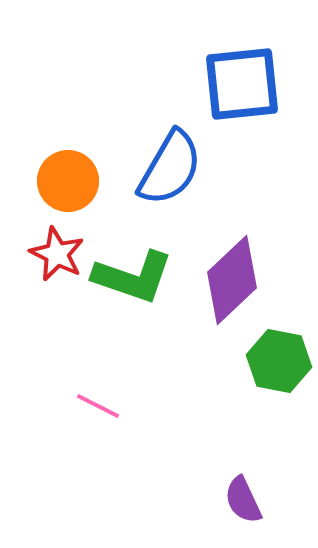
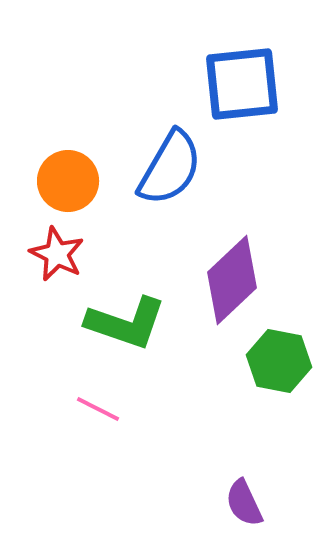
green L-shape: moved 7 px left, 46 px down
pink line: moved 3 px down
purple semicircle: moved 1 px right, 3 px down
